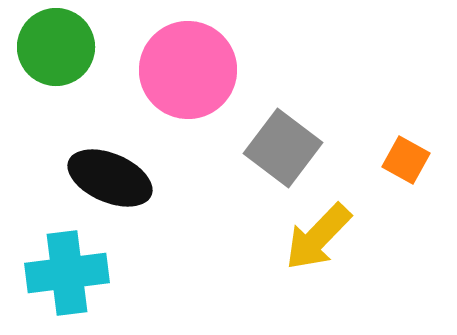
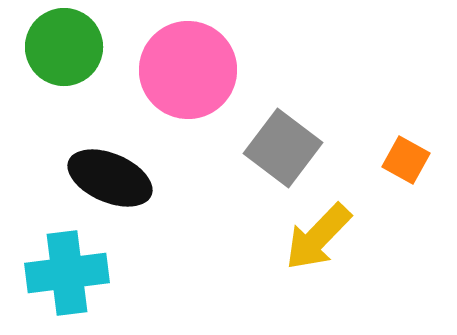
green circle: moved 8 px right
